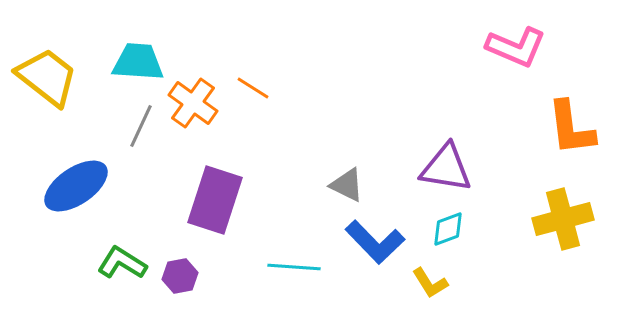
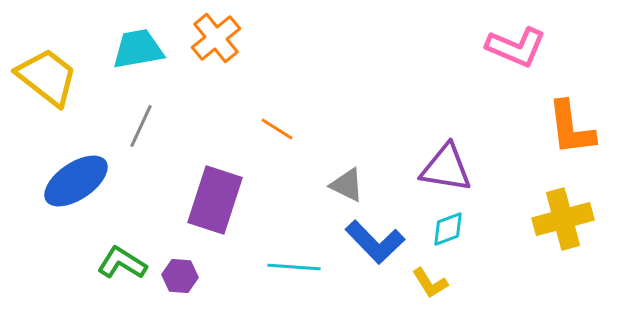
cyan trapezoid: moved 13 px up; rotated 14 degrees counterclockwise
orange line: moved 24 px right, 41 px down
orange cross: moved 23 px right, 65 px up; rotated 15 degrees clockwise
blue ellipse: moved 5 px up
purple hexagon: rotated 16 degrees clockwise
